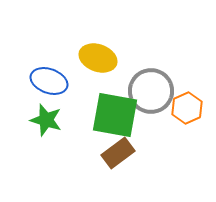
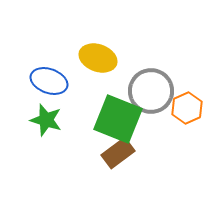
green square: moved 3 px right, 4 px down; rotated 12 degrees clockwise
